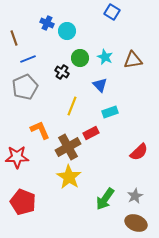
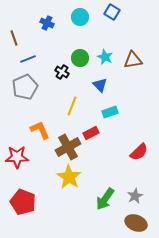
cyan circle: moved 13 px right, 14 px up
